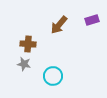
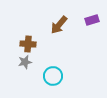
gray star: moved 1 px right, 2 px up; rotated 24 degrees counterclockwise
